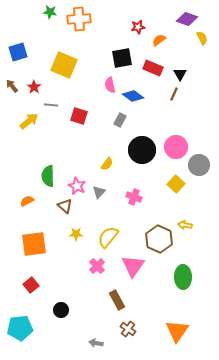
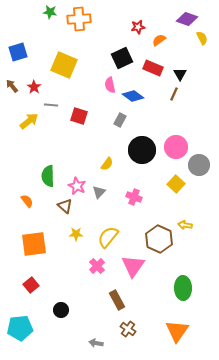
black square at (122, 58): rotated 15 degrees counterclockwise
orange semicircle at (27, 201): rotated 80 degrees clockwise
green ellipse at (183, 277): moved 11 px down
